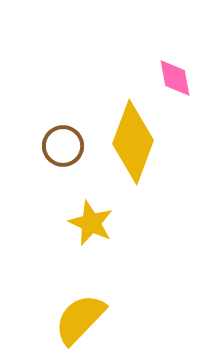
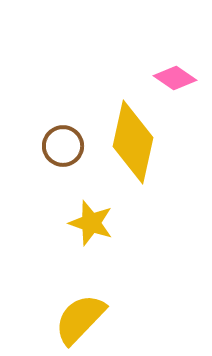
pink diamond: rotated 45 degrees counterclockwise
yellow diamond: rotated 8 degrees counterclockwise
yellow star: rotated 6 degrees counterclockwise
